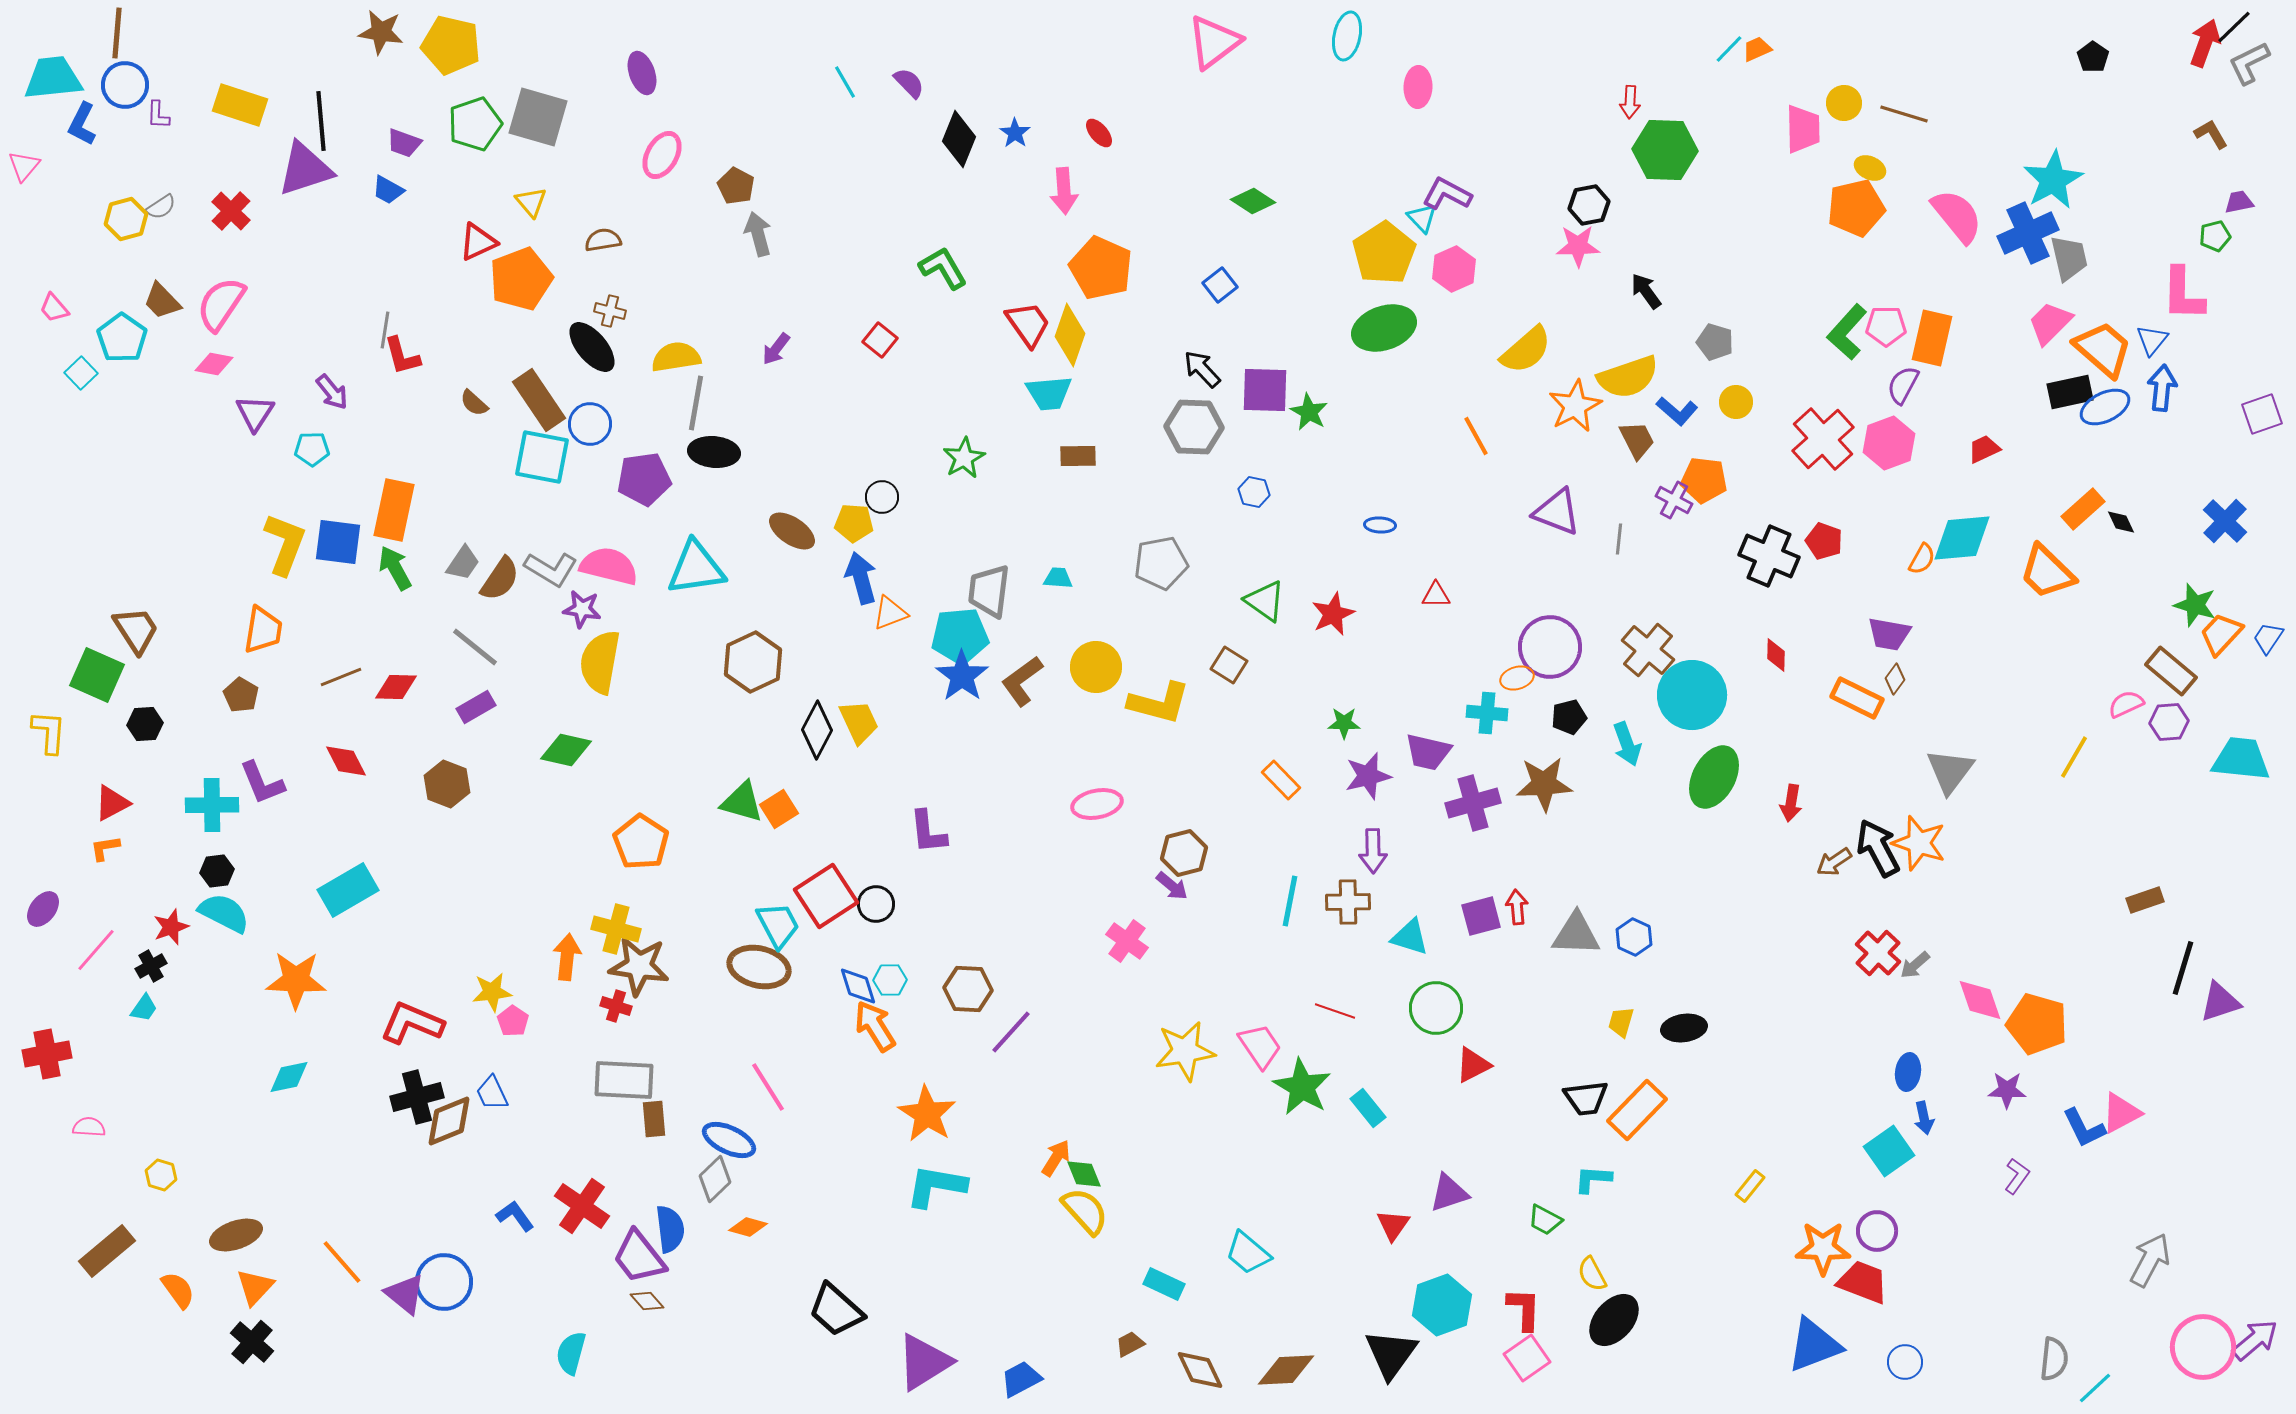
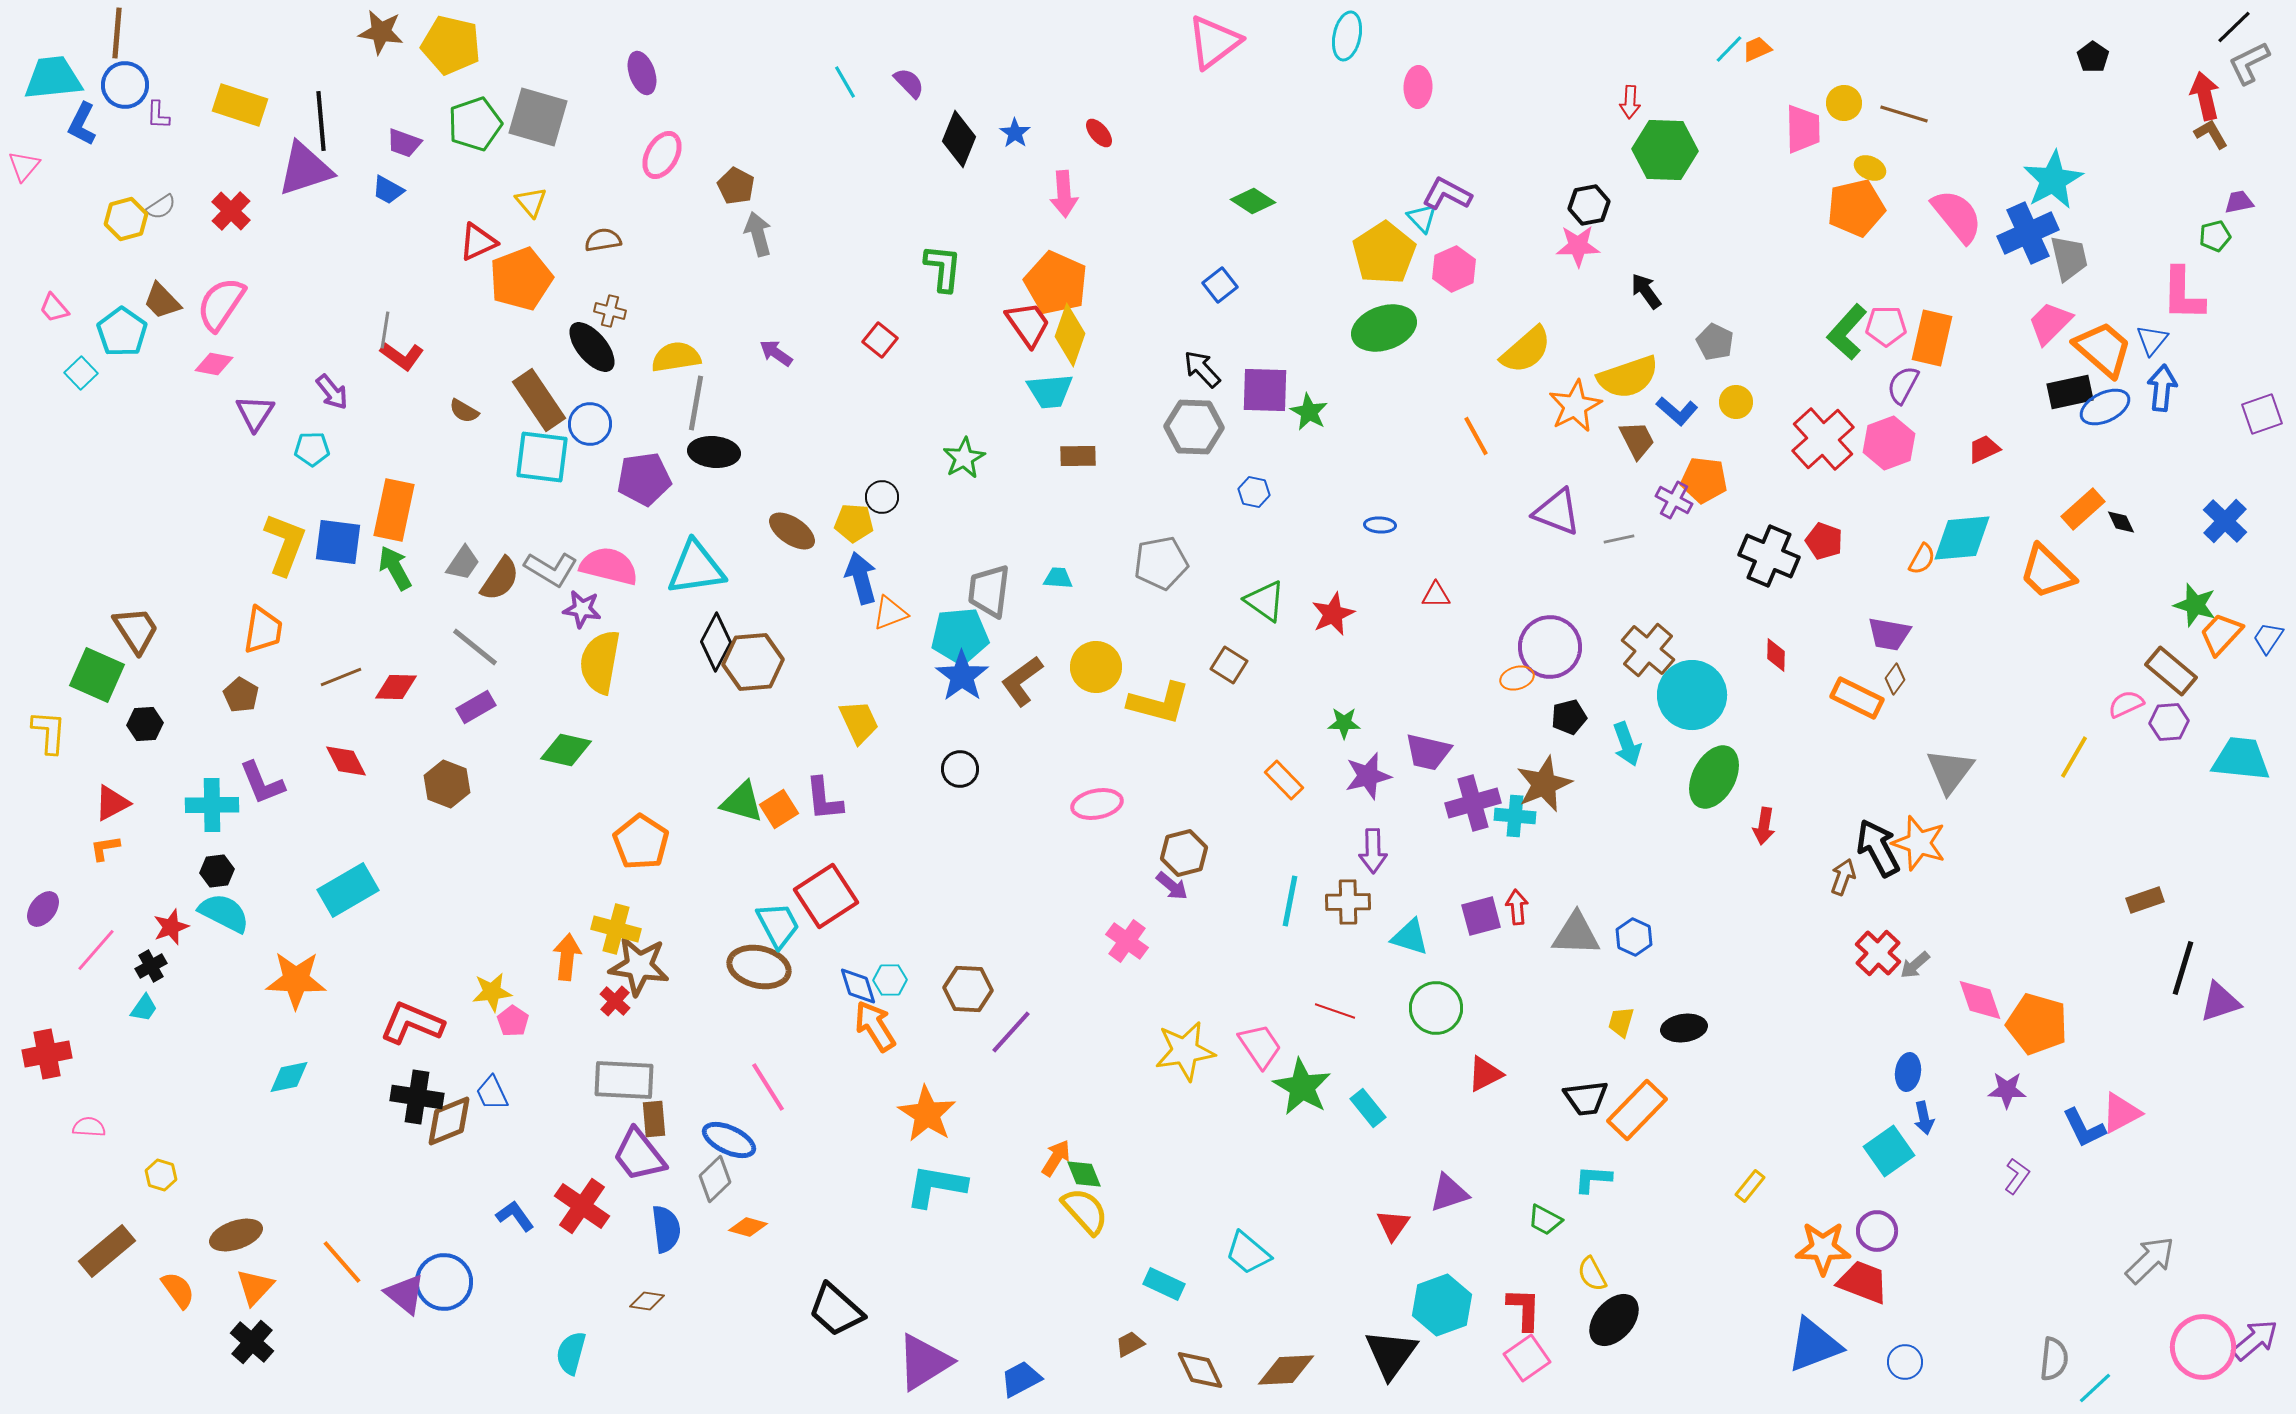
red arrow at (2205, 43): moved 53 px down; rotated 33 degrees counterclockwise
pink arrow at (1064, 191): moved 3 px down
green L-shape at (943, 268): rotated 36 degrees clockwise
orange pentagon at (1101, 268): moved 45 px left, 15 px down
cyan pentagon at (122, 338): moved 6 px up
gray pentagon at (1715, 342): rotated 9 degrees clockwise
purple arrow at (776, 349): moved 4 px down; rotated 88 degrees clockwise
red L-shape at (402, 356): rotated 39 degrees counterclockwise
cyan trapezoid at (1049, 393): moved 1 px right, 2 px up
brown semicircle at (474, 403): moved 10 px left, 8 px down; rotated 12 degrees counterclockwise
cyan square at (542, 457): rotated 4 degrees counterclockwise
gray line at (1619, 539): rotated 72 degrees clockwise
brown hexagon at (753, 662): rotated 20 degrees clockwise
cyan cross at (1487, 713): moved 28 px right, 103 px down
black diamond at (817, 730): moved 101 px left, 88 px up
orange rectangle at (1281, 780): moved 3 px right
brown star at (1544, 784): rotated 20 degrees counterclockwise
red arrow at (1791, 803): moved 27 px left, 23 px down
purple L-shape at (928, 832): moved 104 px left, 33 px up
brown arrow at (1834, 862): moved 9 px right, 15 px down; rotated 144 degrees clockwise
black circle at (876, 904): moved 84 px right, 135 px up
red cross at (616, 1006): moved 1 px left, 5 px up; rotated 24 degrees clockwise
red triangle at (1473, 1065): moved 12 px right, 9 px down
black cross at (417, 1097): rotated 24 degrees clockwise
blue semicircle at (670, 1229): moved 4 px left
purple trapezoid at (639, 1257): moved 102 px up
gray arrow at (2150, 1260): rotated 18 degrees clockwise
brown diamond at (647, 1301): rotated 40 degrees counterclockwise
